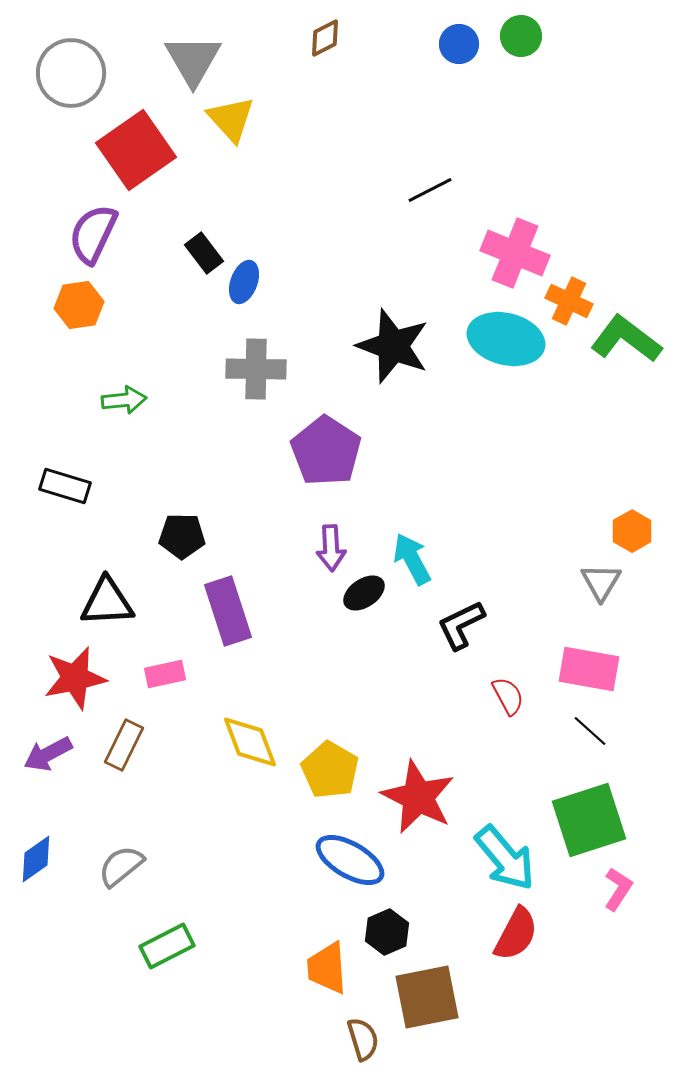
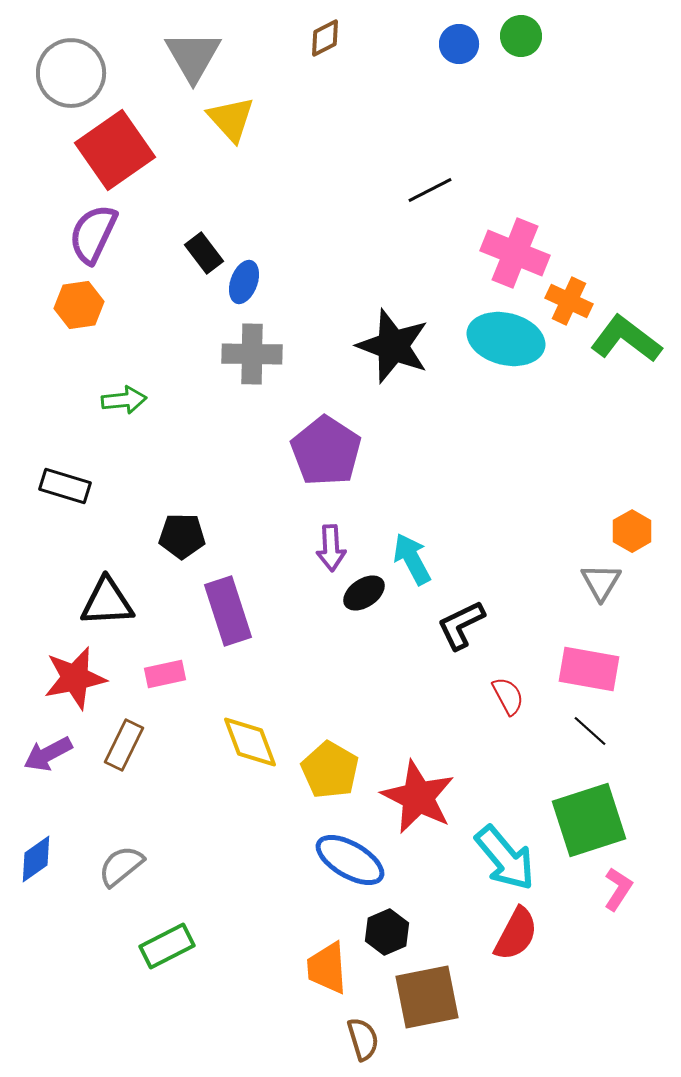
gray triangle at (193, 60): moved 4 px up
red square at (136, 150): moved 21 px left
gray cross at (256, 369): moved 4 px left, 15 px up
